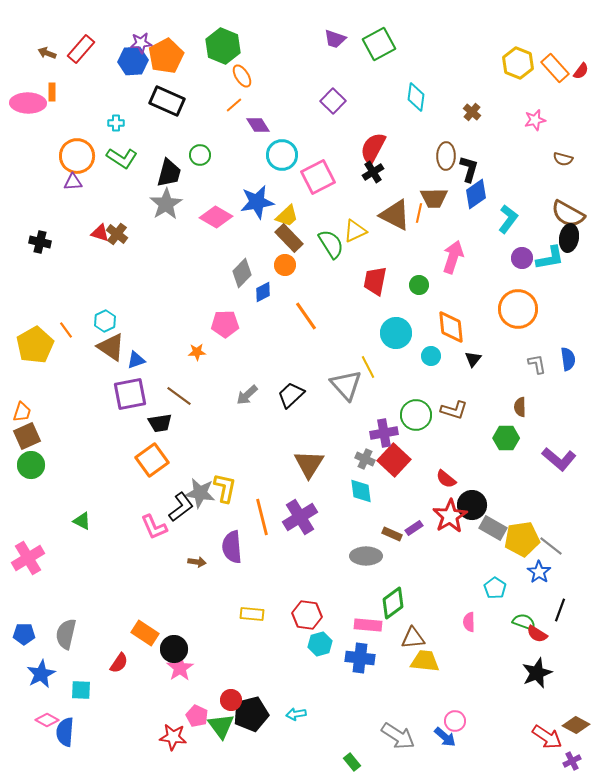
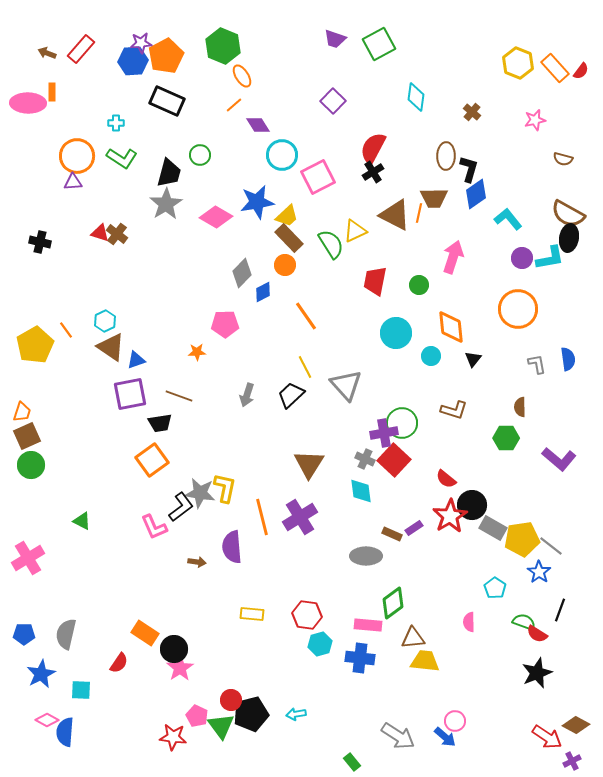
cyan L-shape at (508, 219): rotated 76 degrees counterclockwise
yellow line at (368, 367): moved 63 px left
gray arrow at (247, 395): rotated 30 degrees counterclockwise
brown line at (179, 396): rotated 16 degrees counterclockwise
green circle at (416, 415): moved 14 px left, 8 px down
